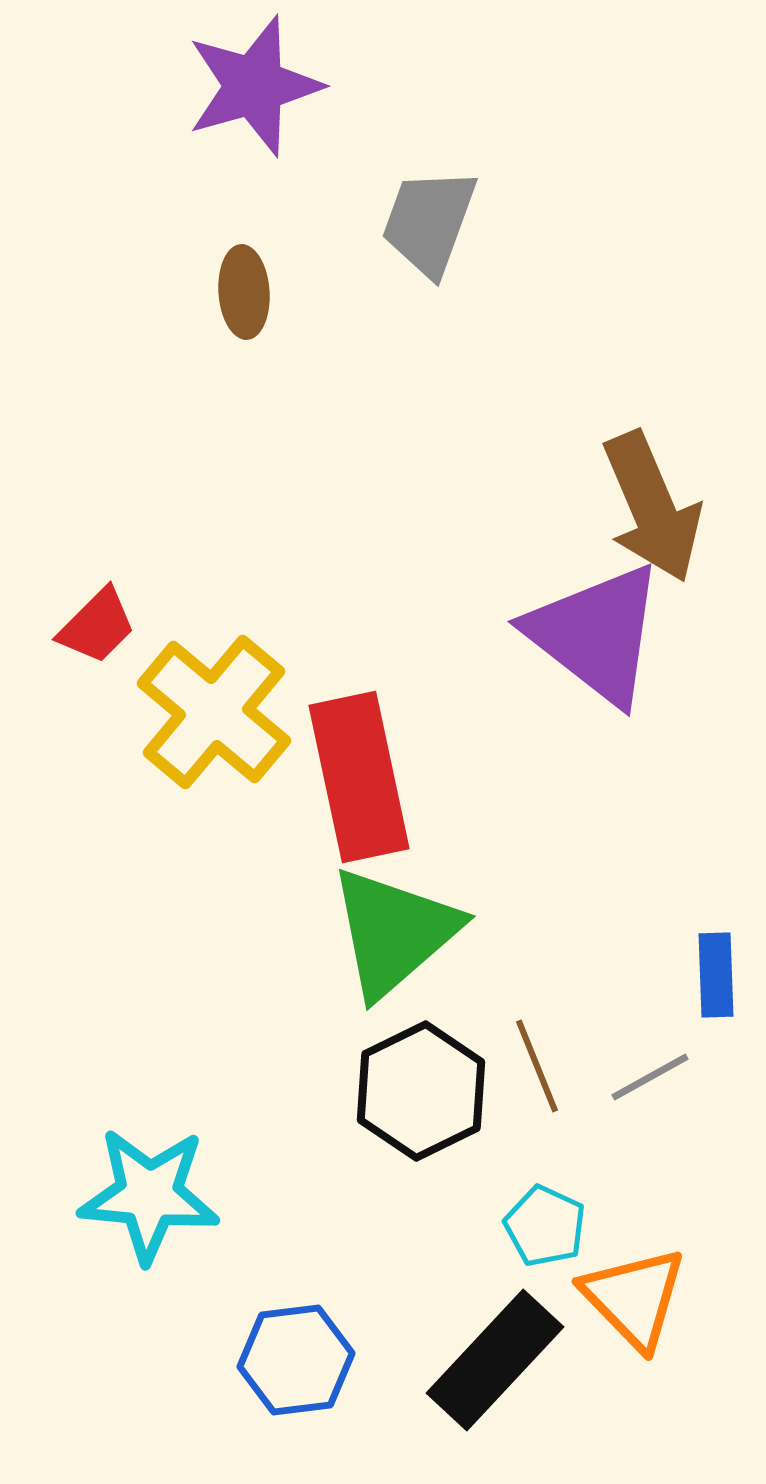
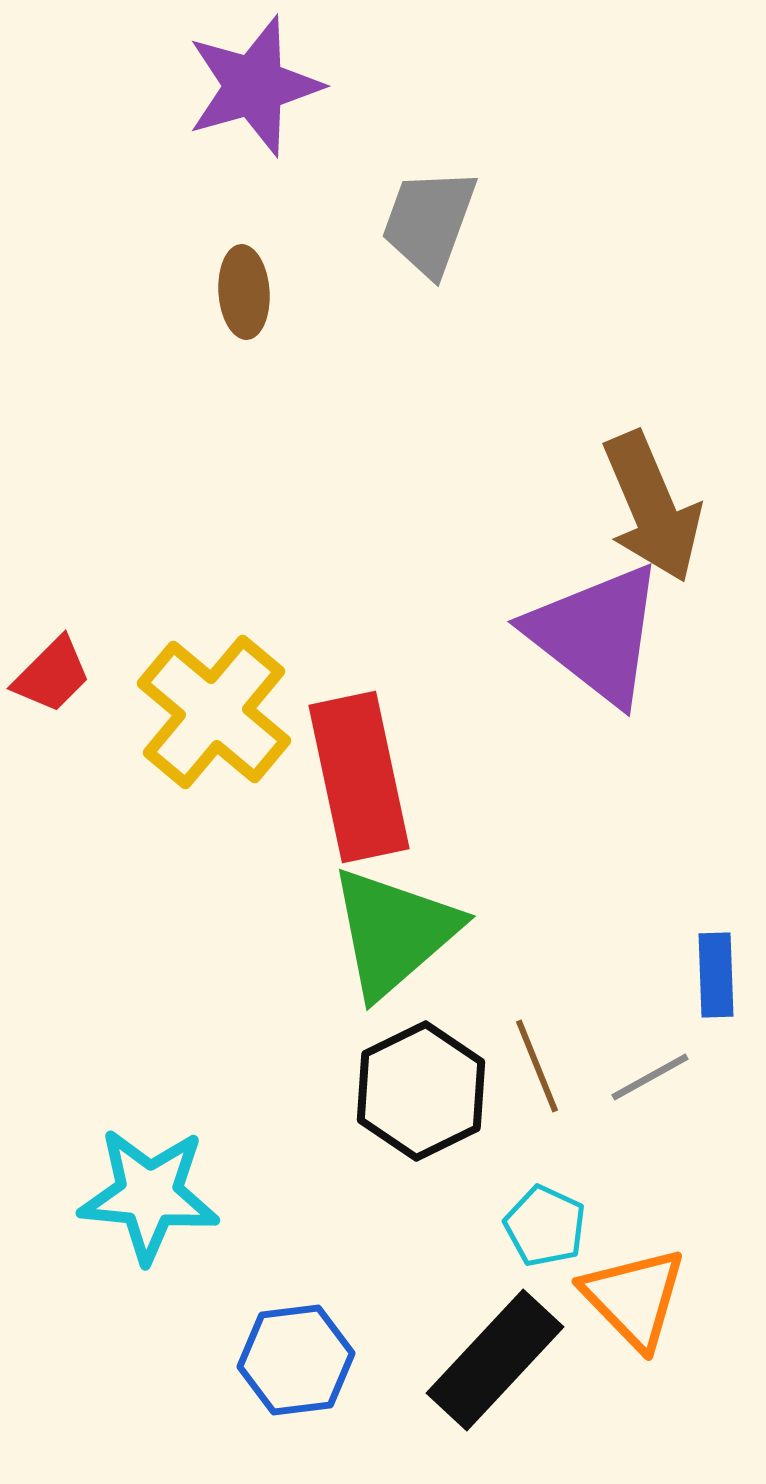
red trapezoid: moved 45 px left, 49 px down
